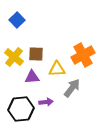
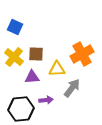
blue square: moved 2 px left, 7 px down; rotated 21 degrees counterclockwise
orange cross: moved 1 px left, 1 px up
purple arrow: moved 2 px up
